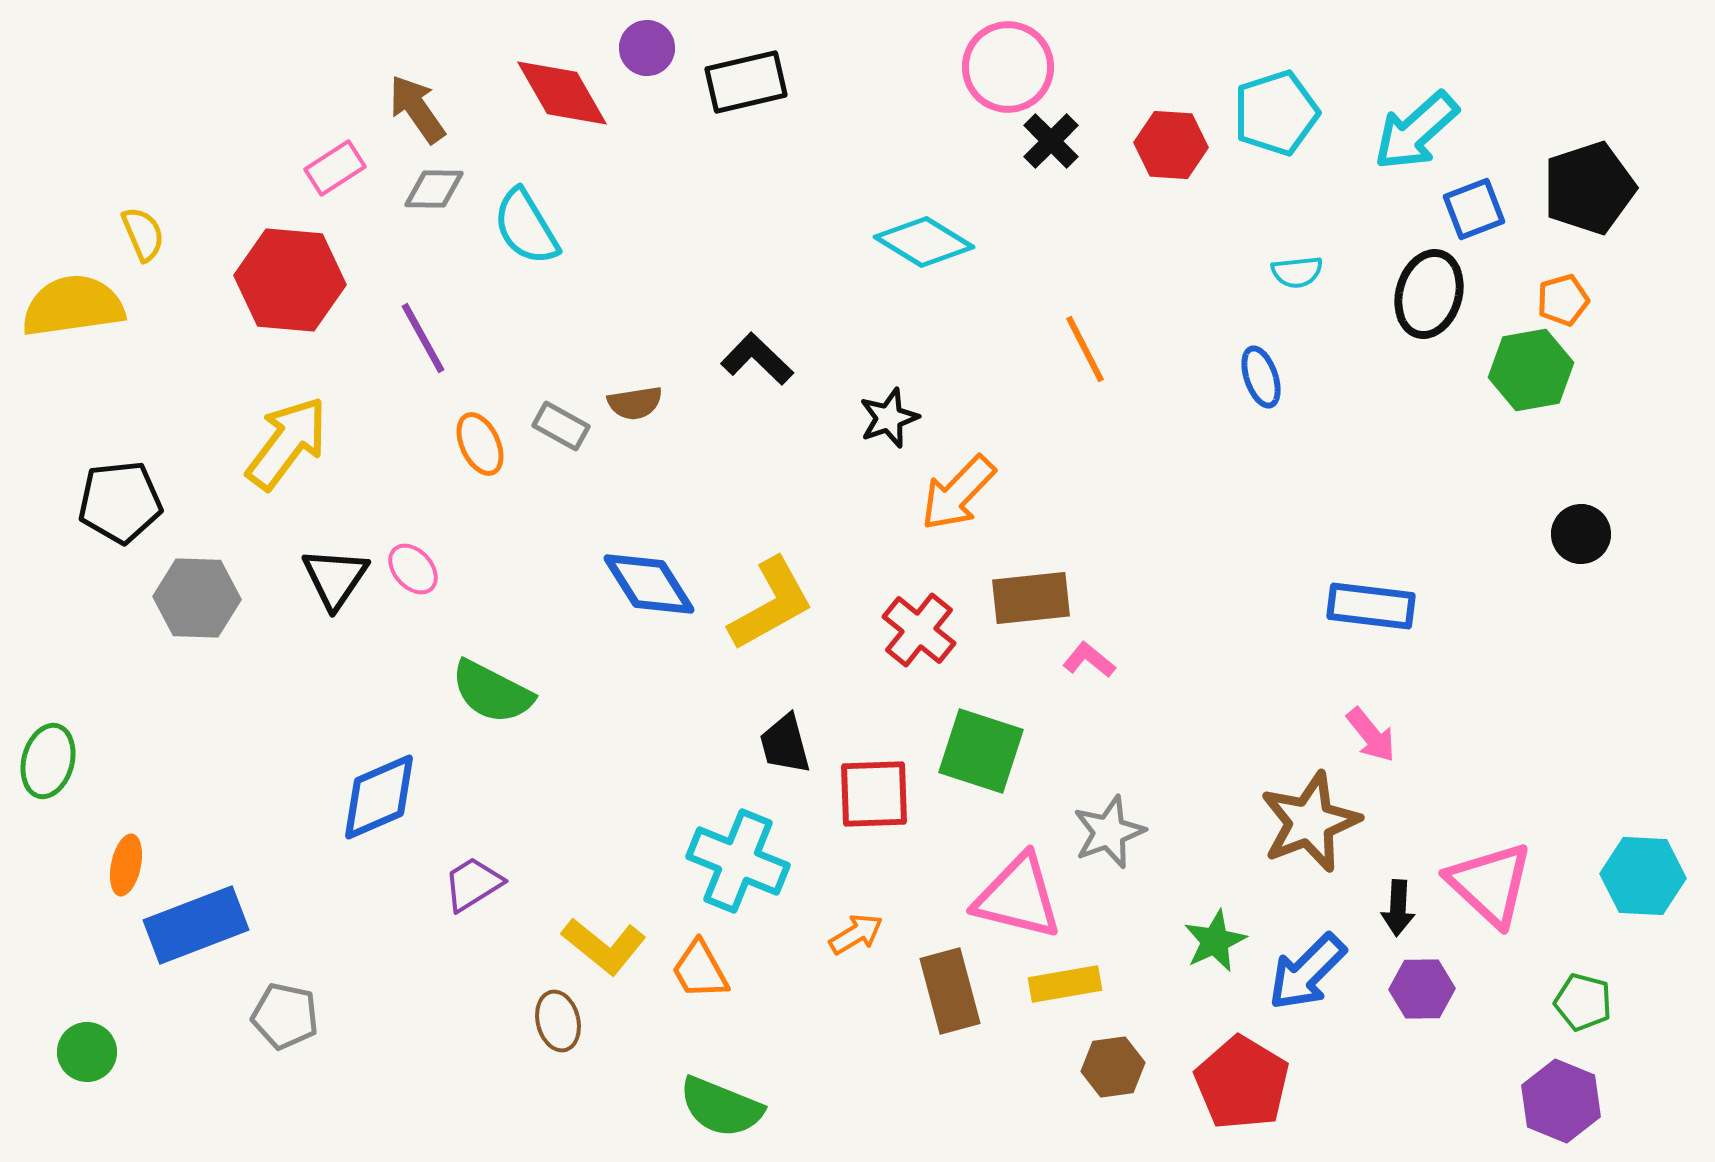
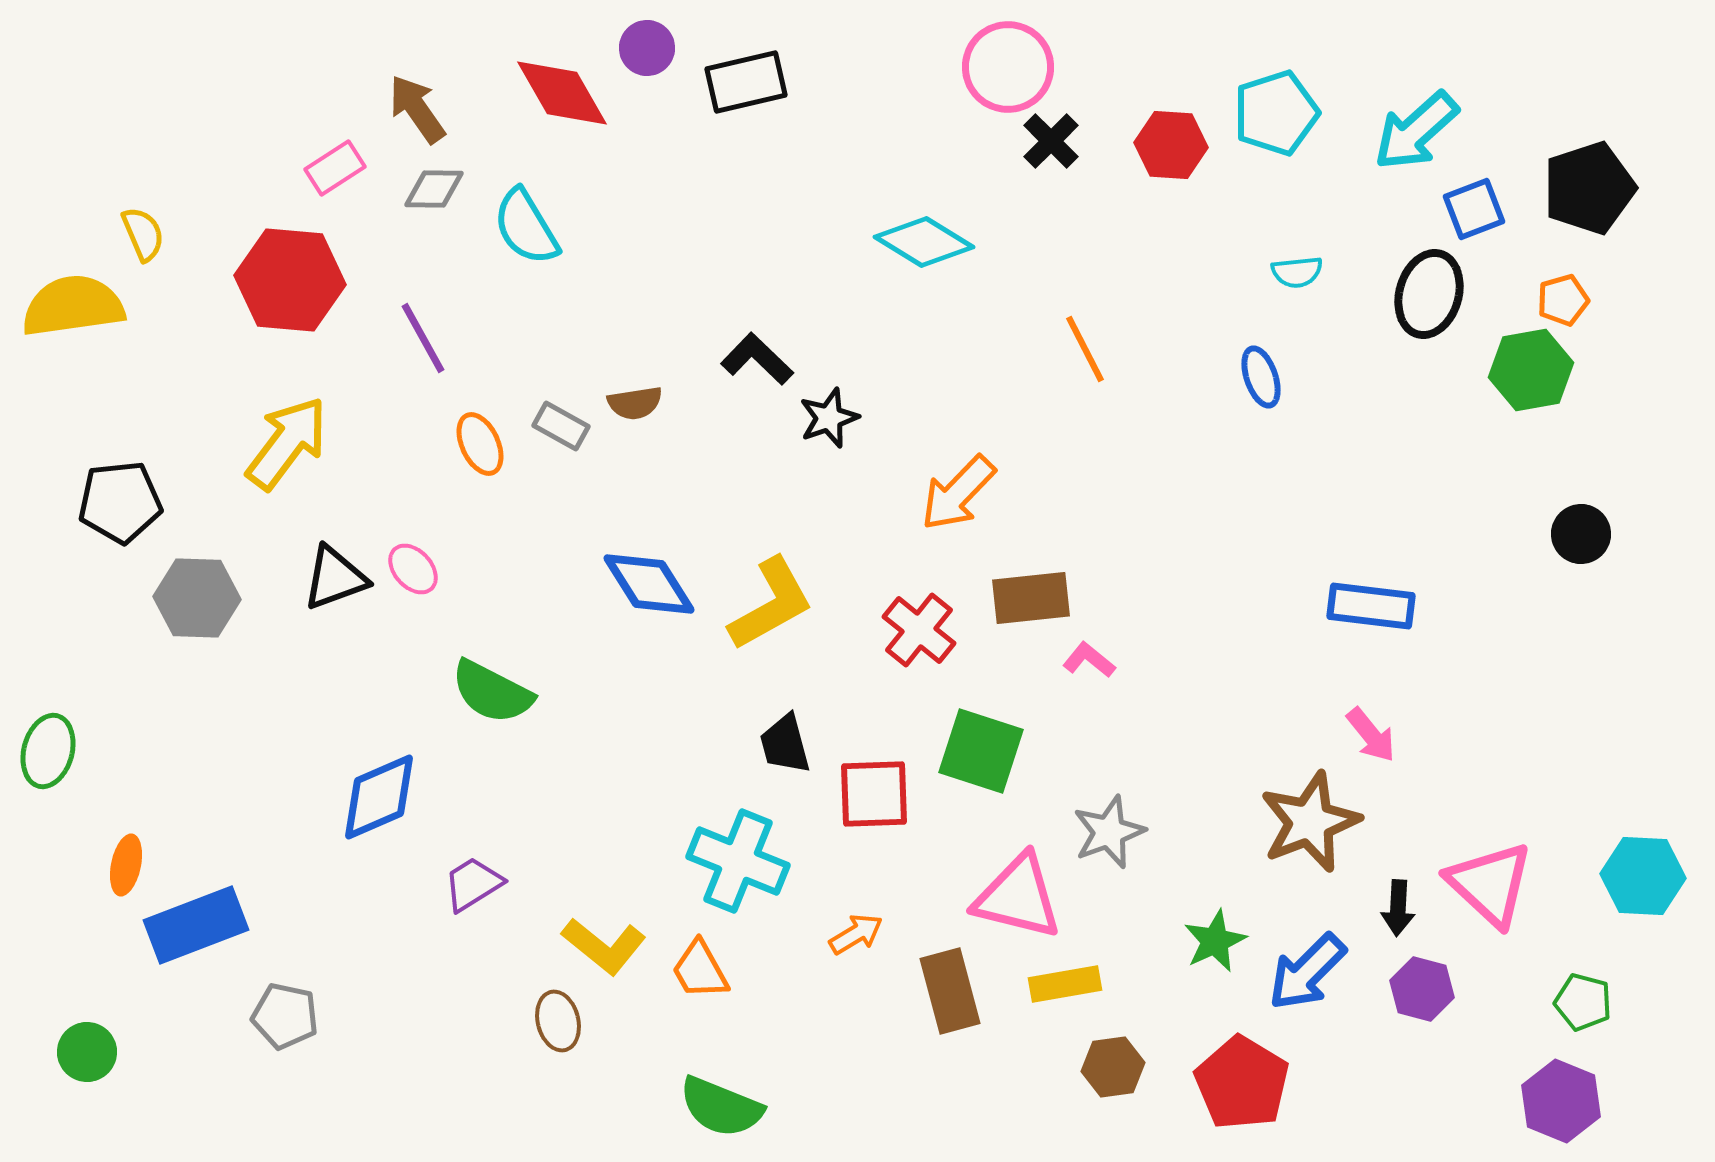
black star at (889, 418): moved 60 px left
black triangle at (335, 578): rotated 36 degrees clockwise
green ellipse at (48, 761): moved 10 px up
purple hexagon at (1422, 989): rotated 16 degrees clockwise
